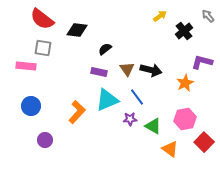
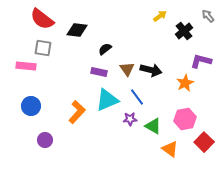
purple L-shape: moved 1 px left, 1 px up
